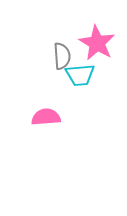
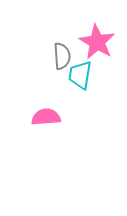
pink star: moved 1 px up
cyan trapezoid: rotated 104 degrees clockwise
